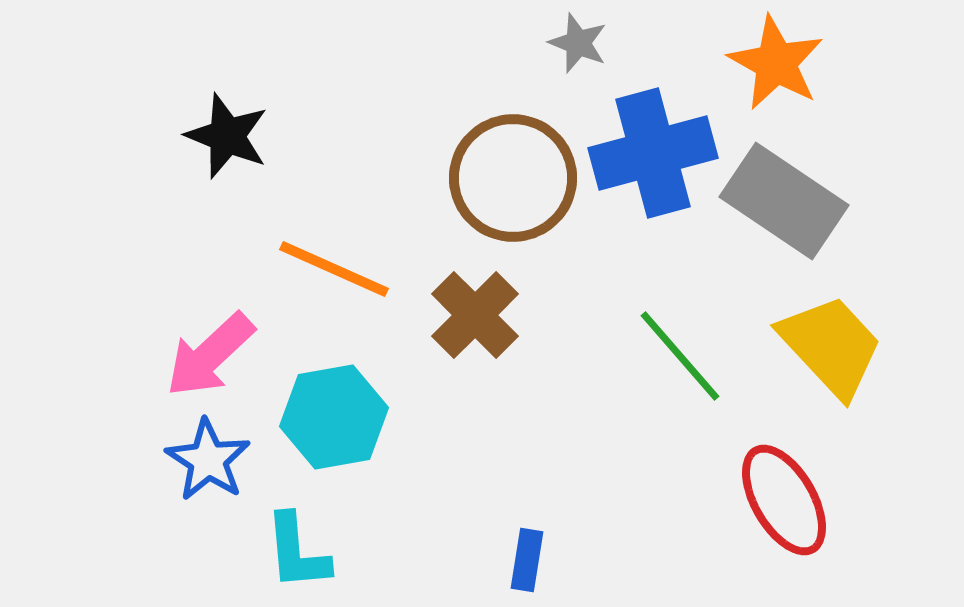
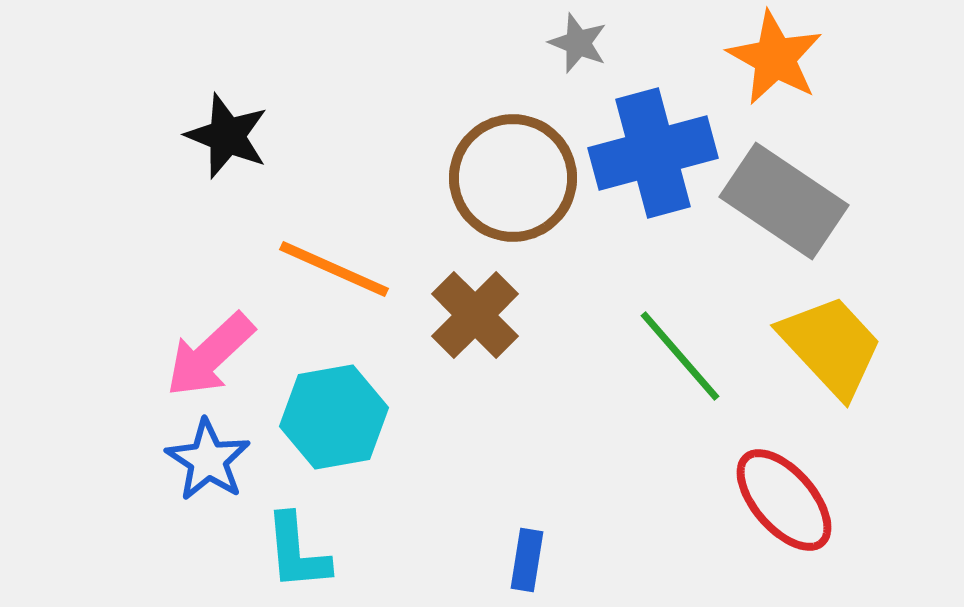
orange star: moved 1 px left, 5 px up
red ellipse: rotated 11 degrees counterclockwise
